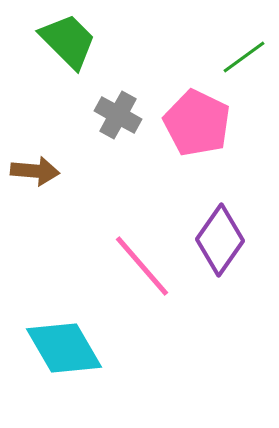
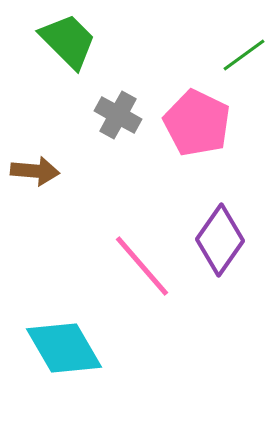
green line: moved 2 px up
